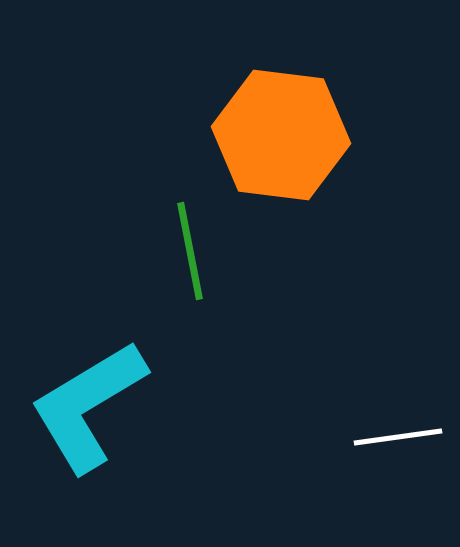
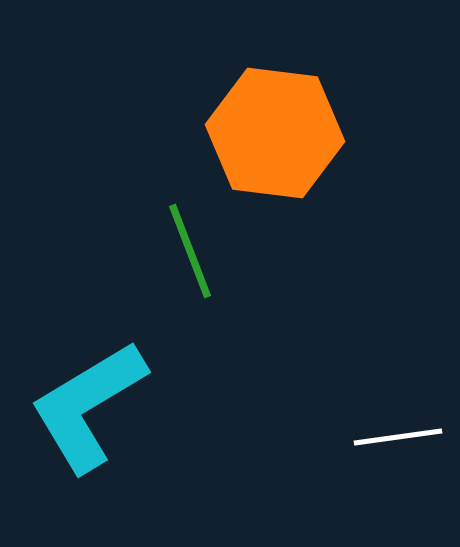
orange hexagon: moved 6 px left, 2 px up
green line: rotated 10 degrees counterclockwise
